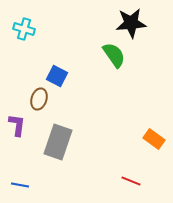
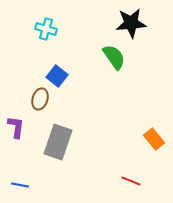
cyan cross: moved 22 px right
green semicircle: moved 2 px down
blue square: rotated 10 degrees clockwise
brown ellipse: moved 1 px right
purple L-shape: moved 1 px left, 2 px down
orange rectangle: rotated 15 degrees clockwise
